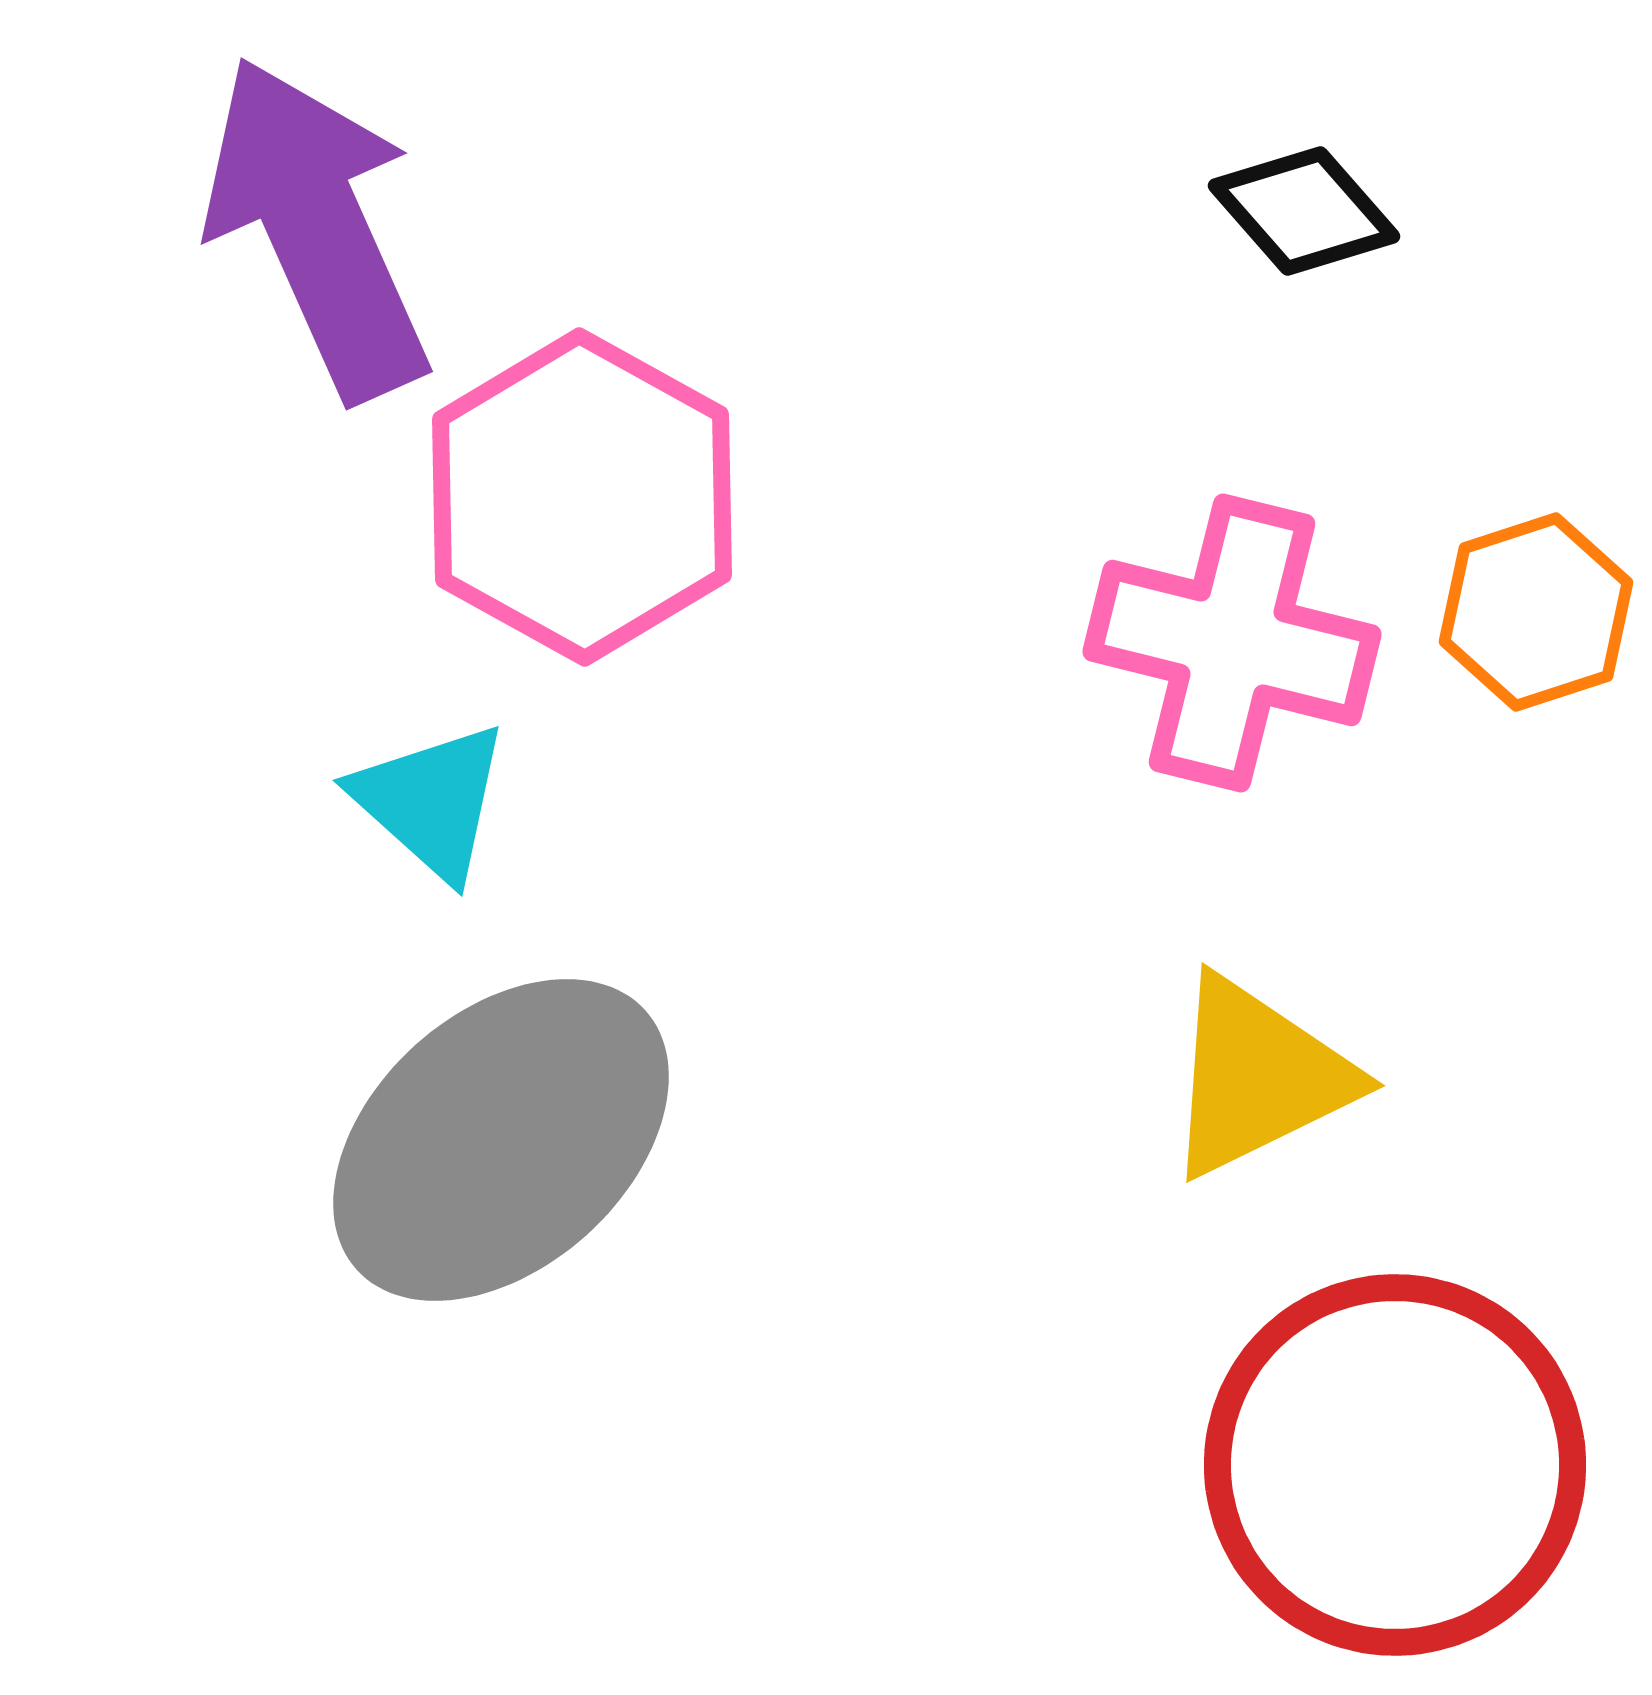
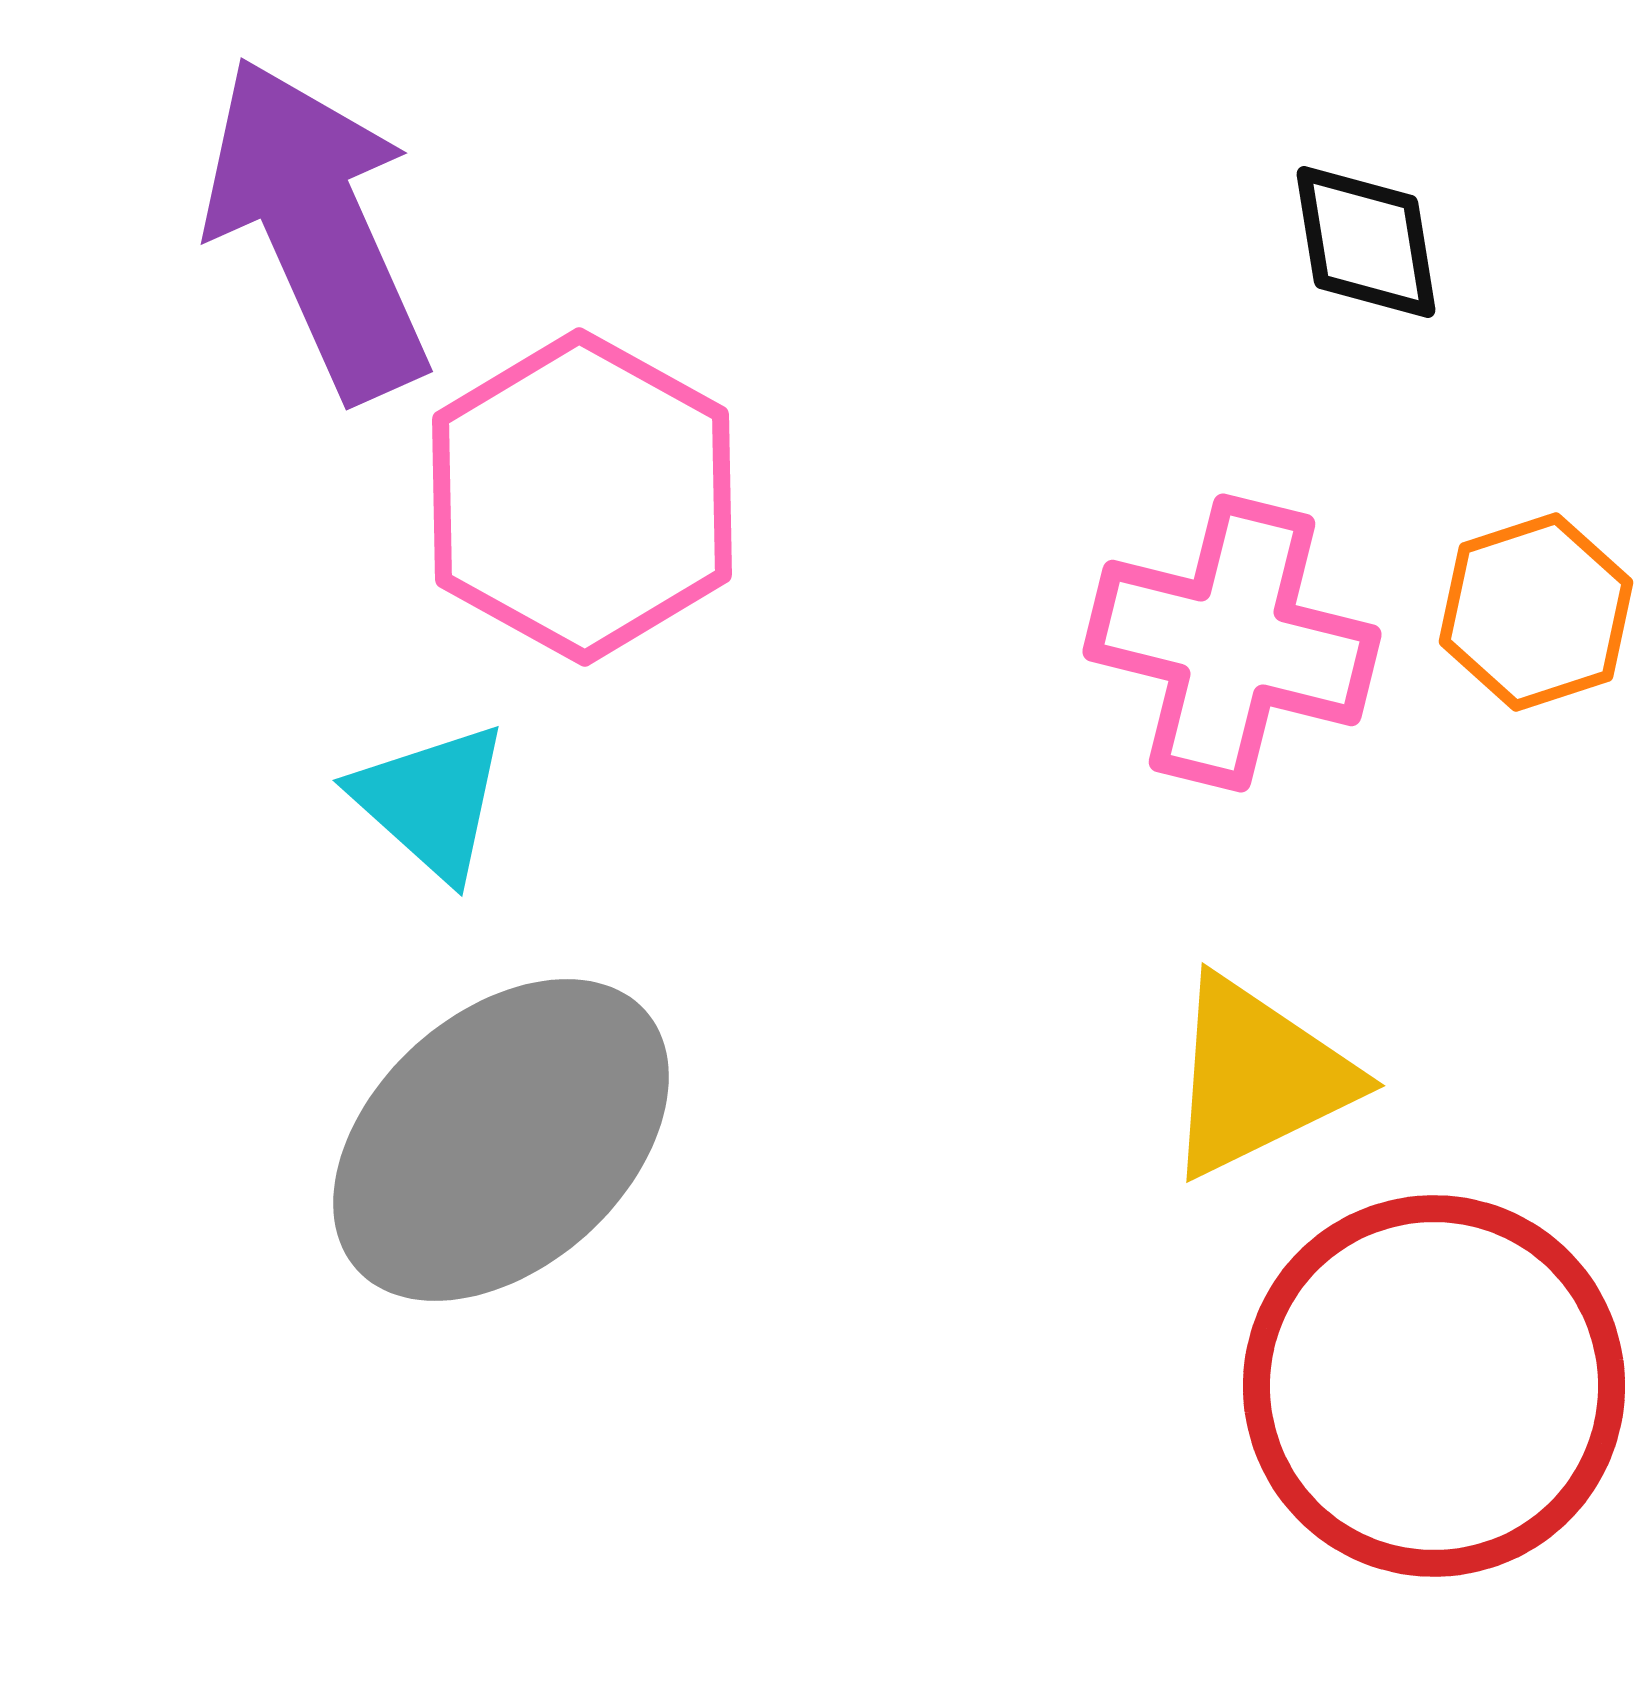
black diamond: moved 62 px right, 31 px down; rotated 32 degrees clockwise
red circle: moved 39 px right, 79 px up
